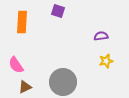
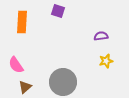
brown triangle: rotated 16 degrees counterclockwise
